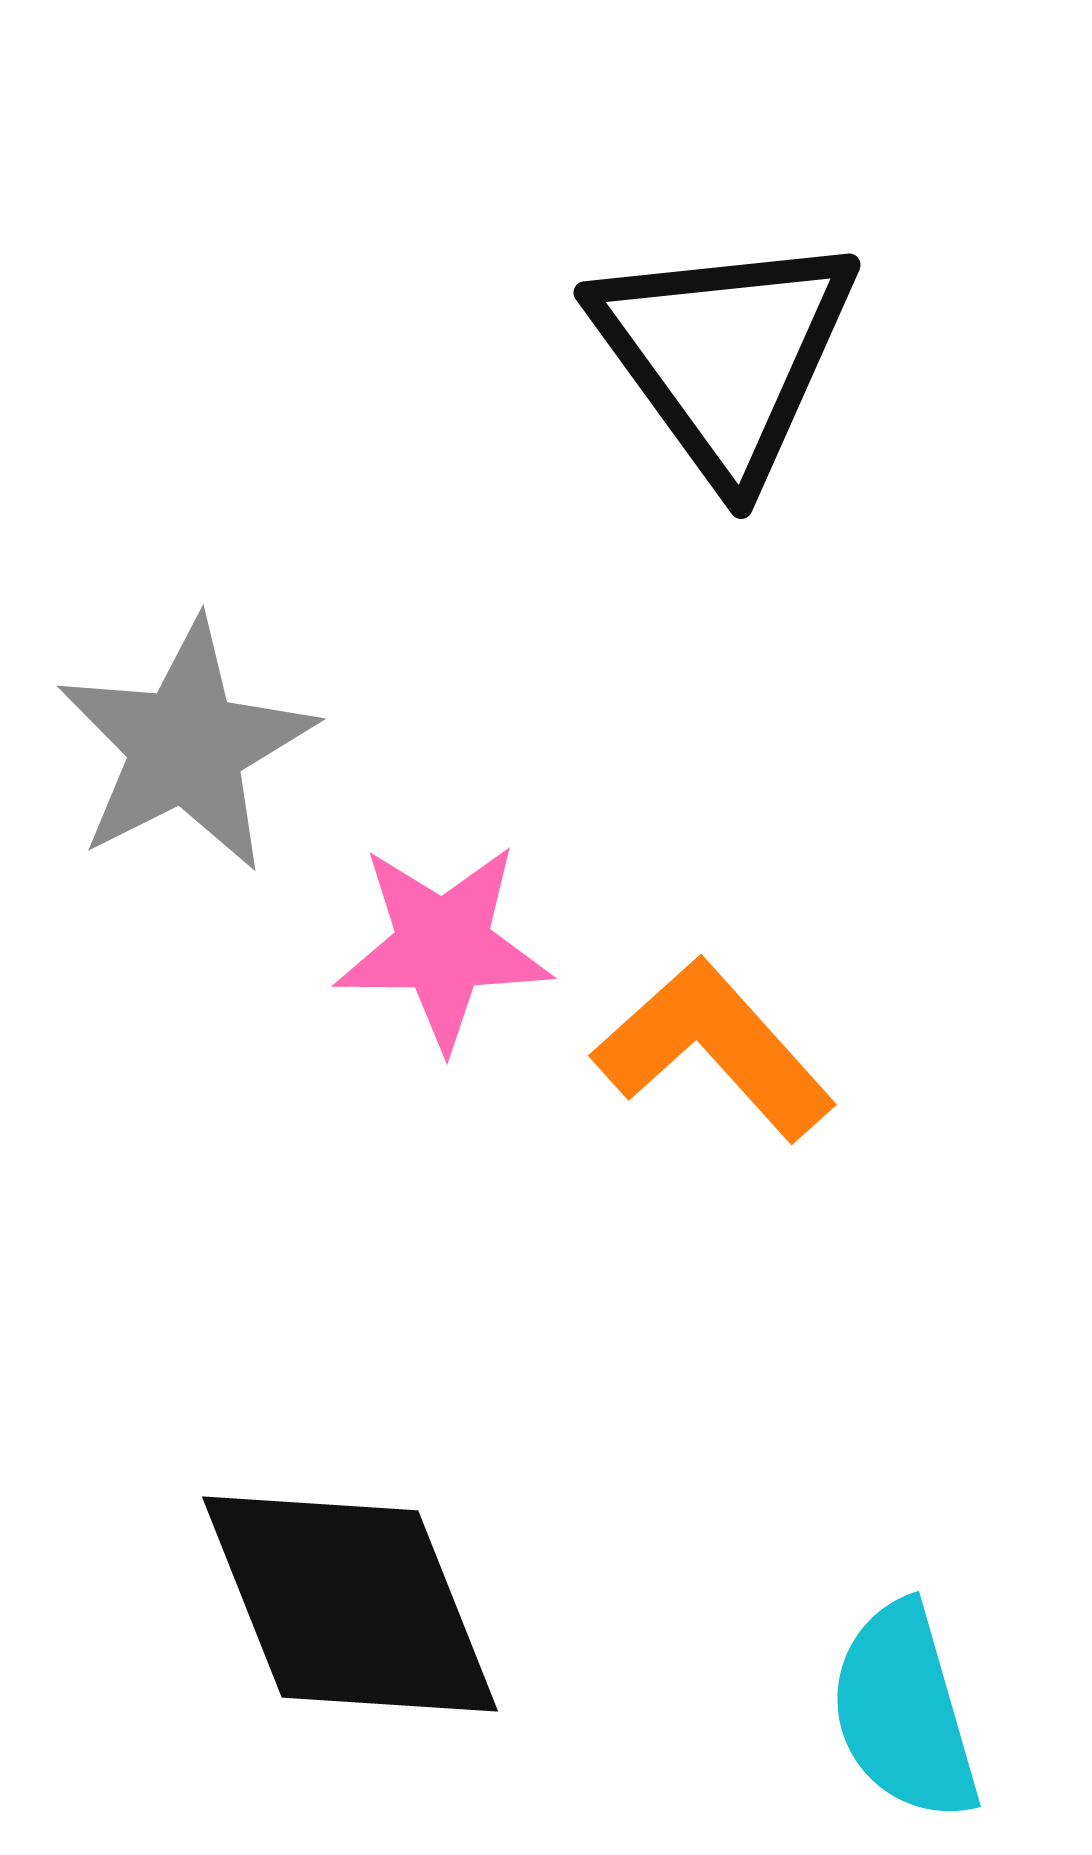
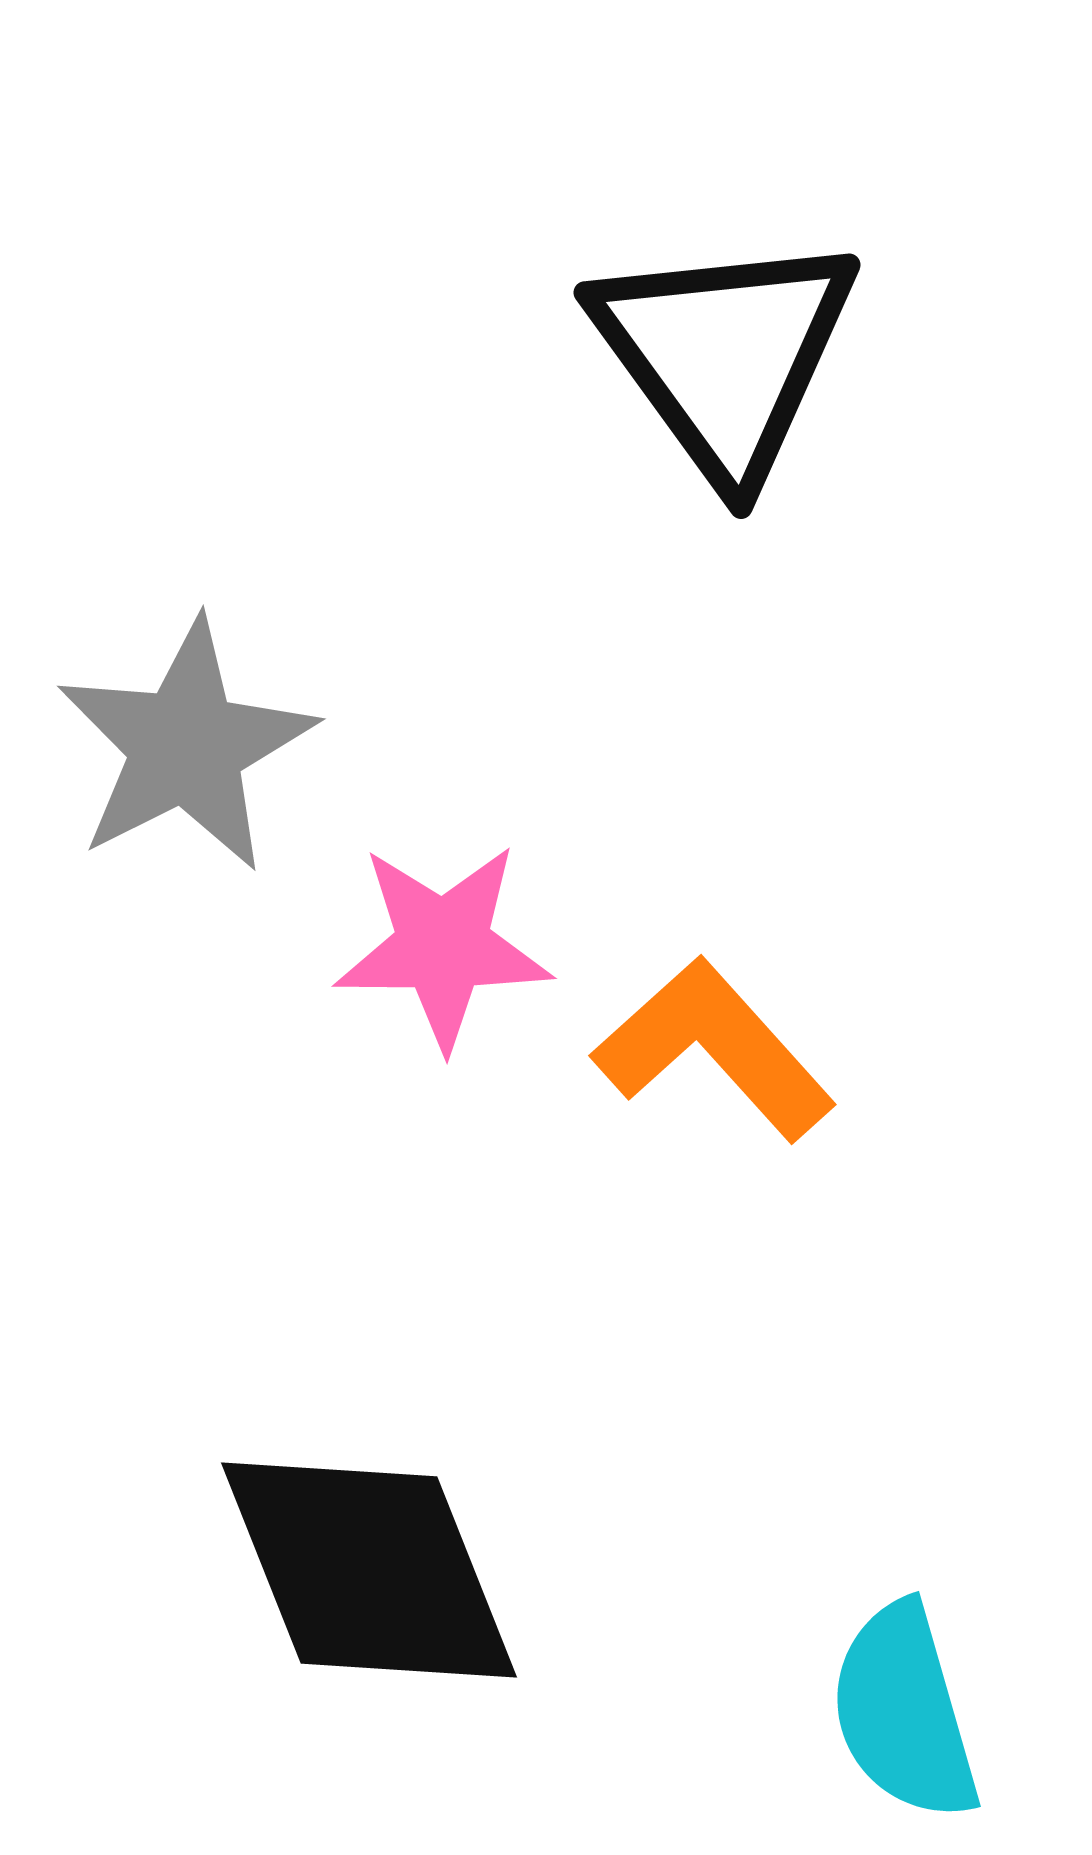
black diamond: moved 19 px right, 34 px up
